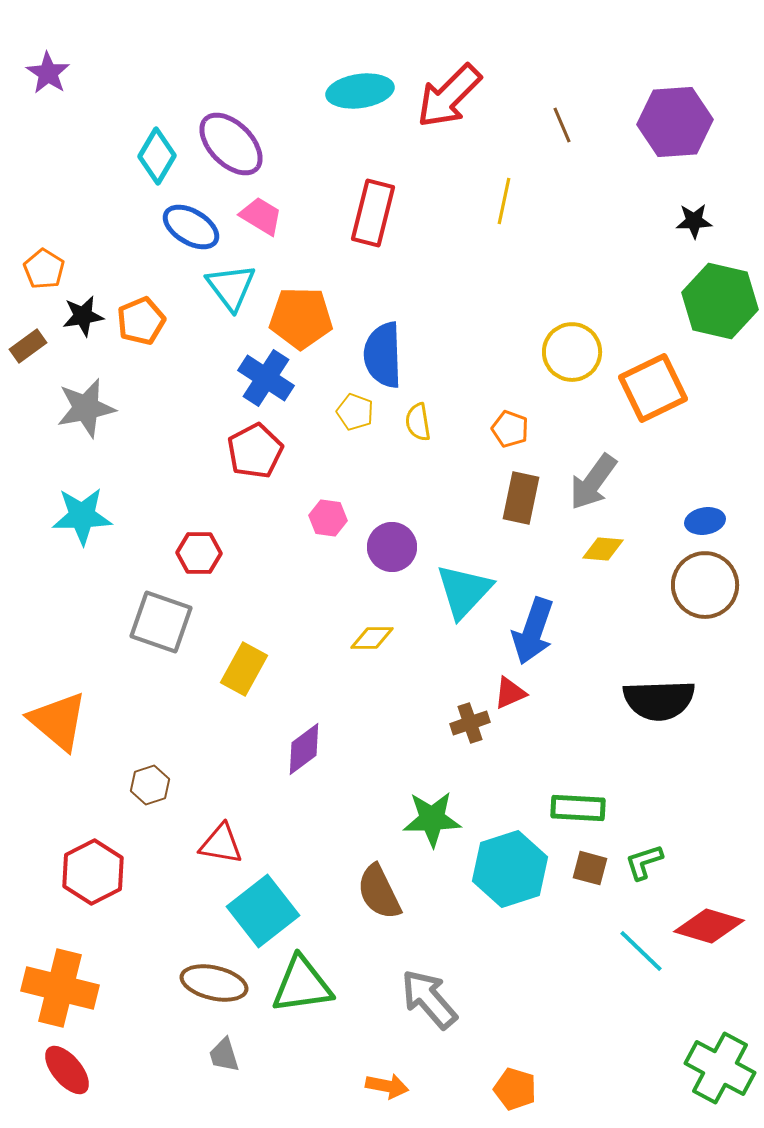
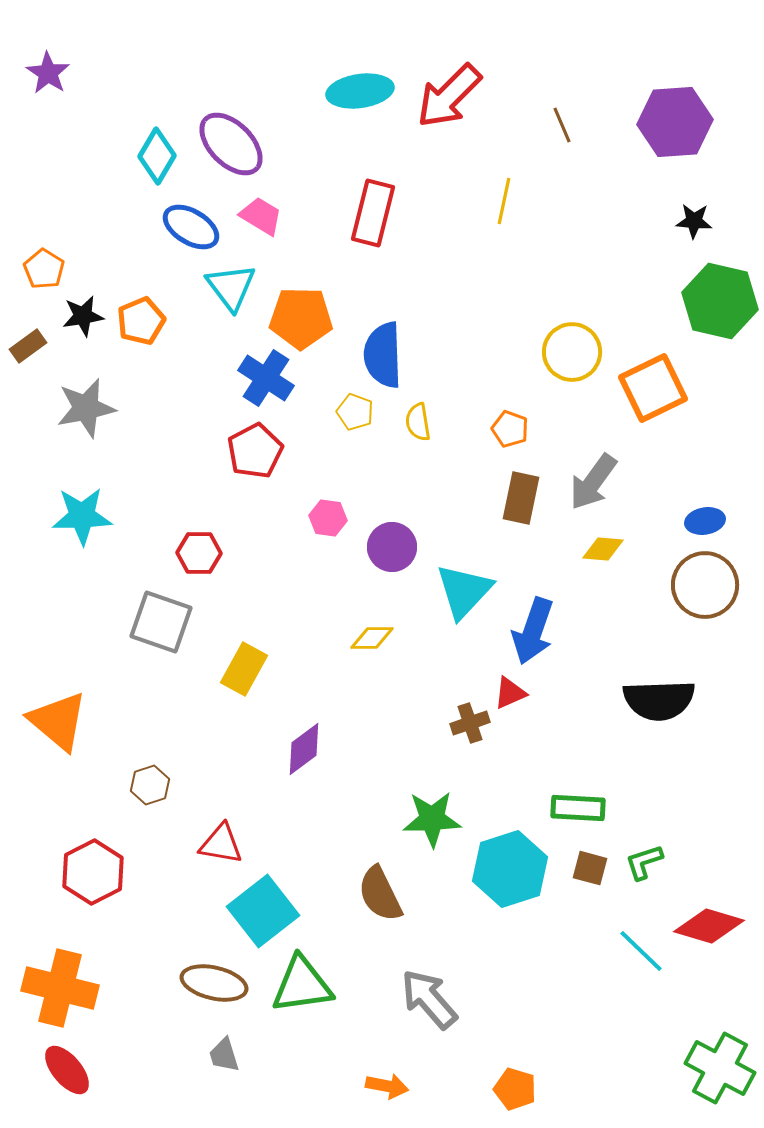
black star at (694, 221): rotated 6 degrees clockwise
brown semicircle at (379, 892): moved 1 px right, 2 px down
